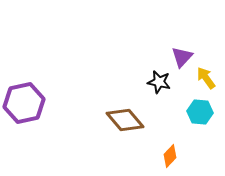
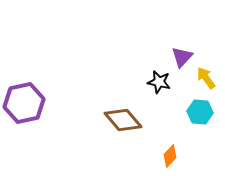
brown diamond: moved 2 px left
